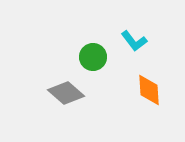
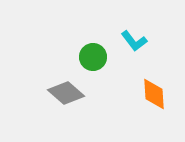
orange diamond: moved 5 px right, 4 px down
